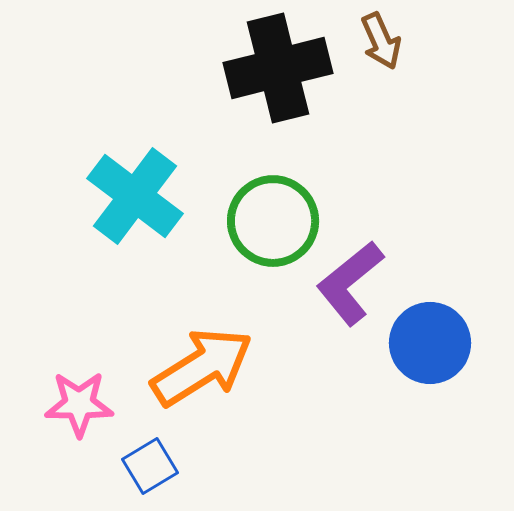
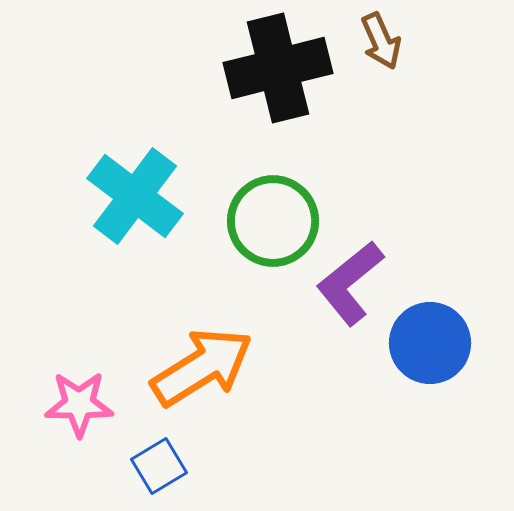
blue square: moved 9 px right
